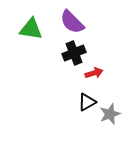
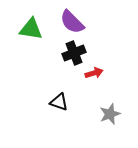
black triangle: moved 28 px left; rotated 48 degrees clockwise
